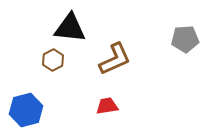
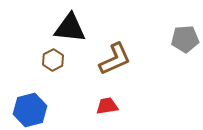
blue hexagon: moved 4 px right
